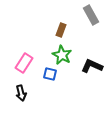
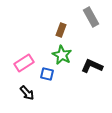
gray rectangle: moved 2 px down
pink rectangle: rotated 24 degrees clockwise
blue square: moved 3 px left
black arrow: moved 6 px right; rotated 28 degrees counterclockwise
